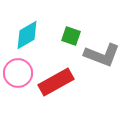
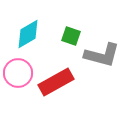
cyan diamond: moved 1 px right, 1 px up
gray L-shape: rotated 6 degrees counterclockwise
